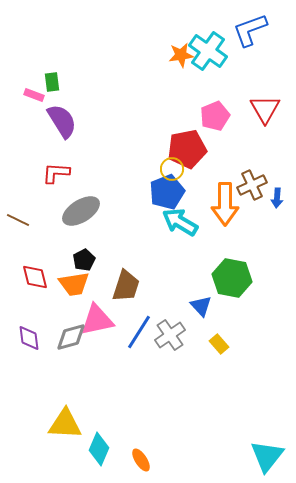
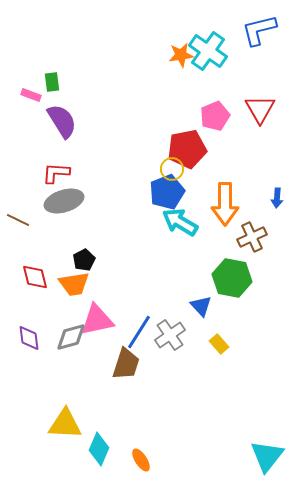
blue L-shape: moved 9 px right; rotated 6 degrees clockwise
pink rectangle: moved 3 px left
red triangle: moved 5 px left
brown cross: moved 52 px down
gray ellipse: moved 17 px left, 10 px up; rotated 15 degrees clockwise
brown trapezoid: moved 78 px down
